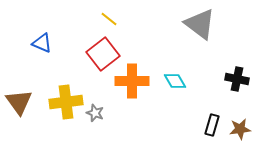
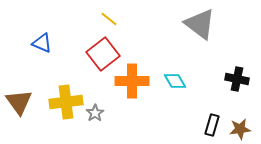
gray star: rotated 18 degrees clockwise
